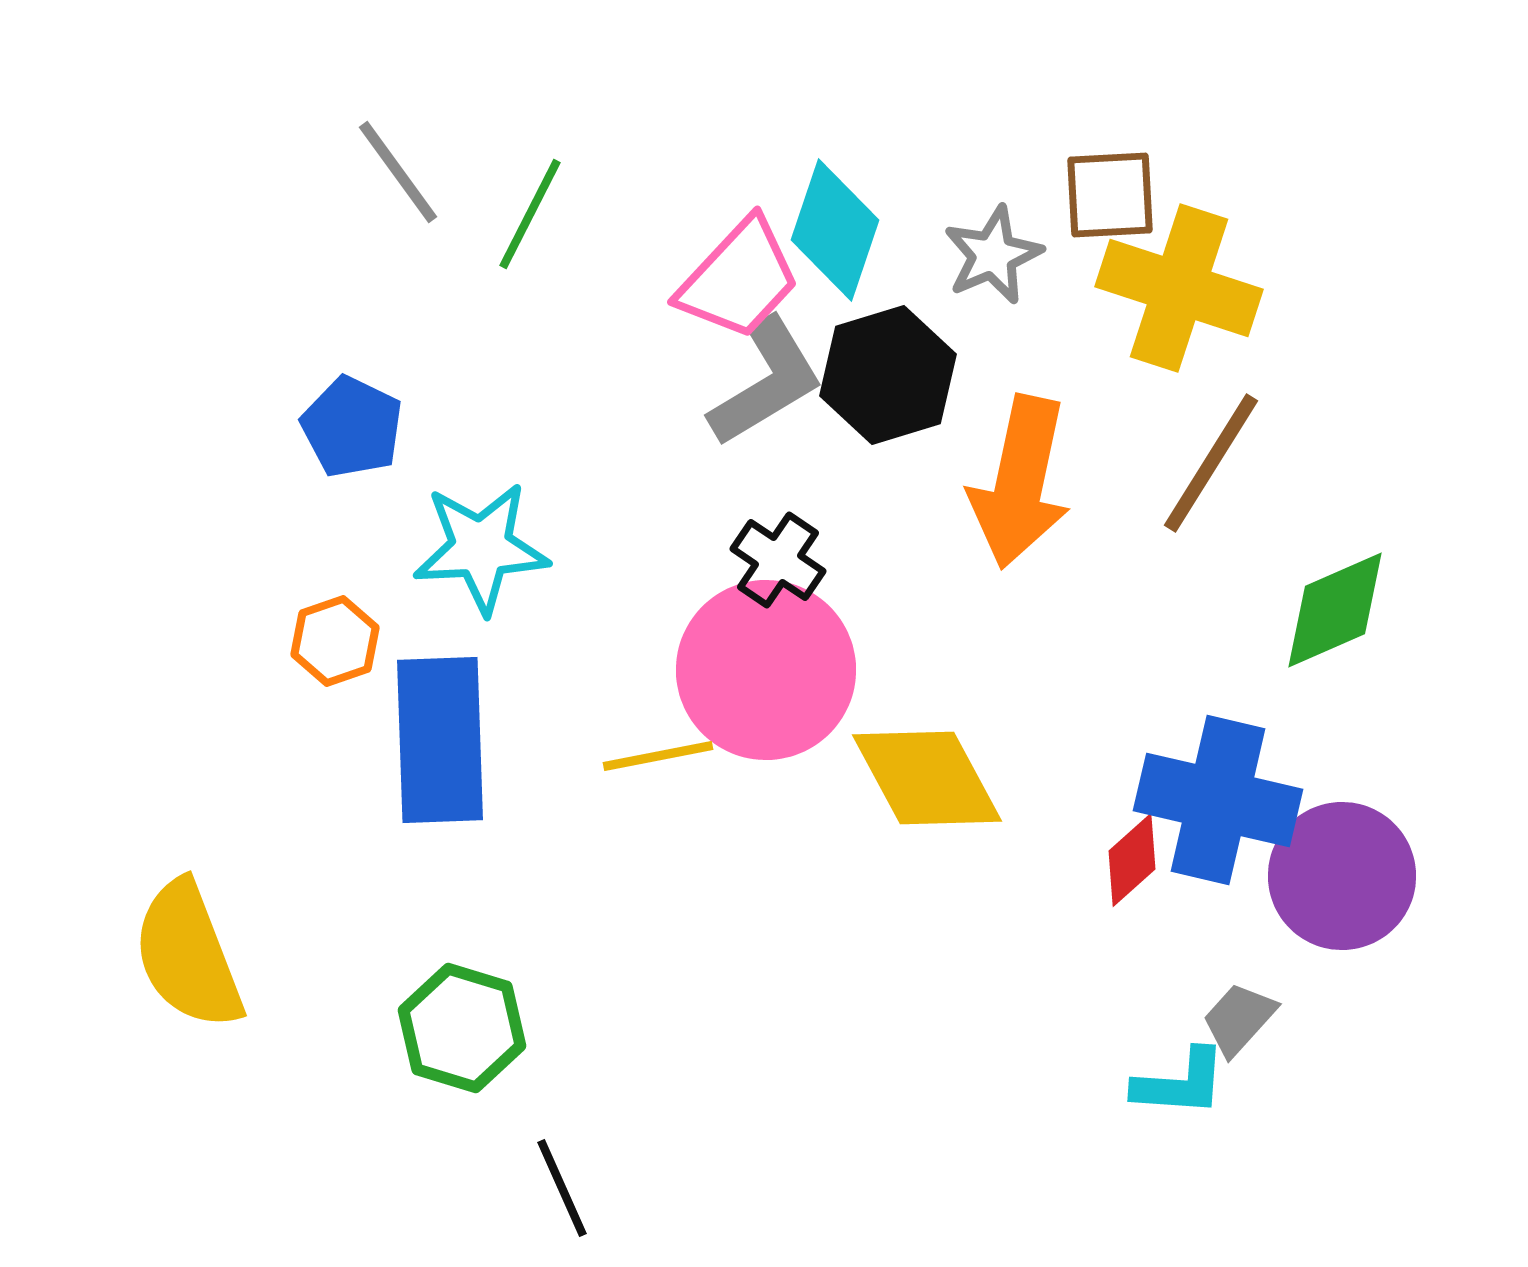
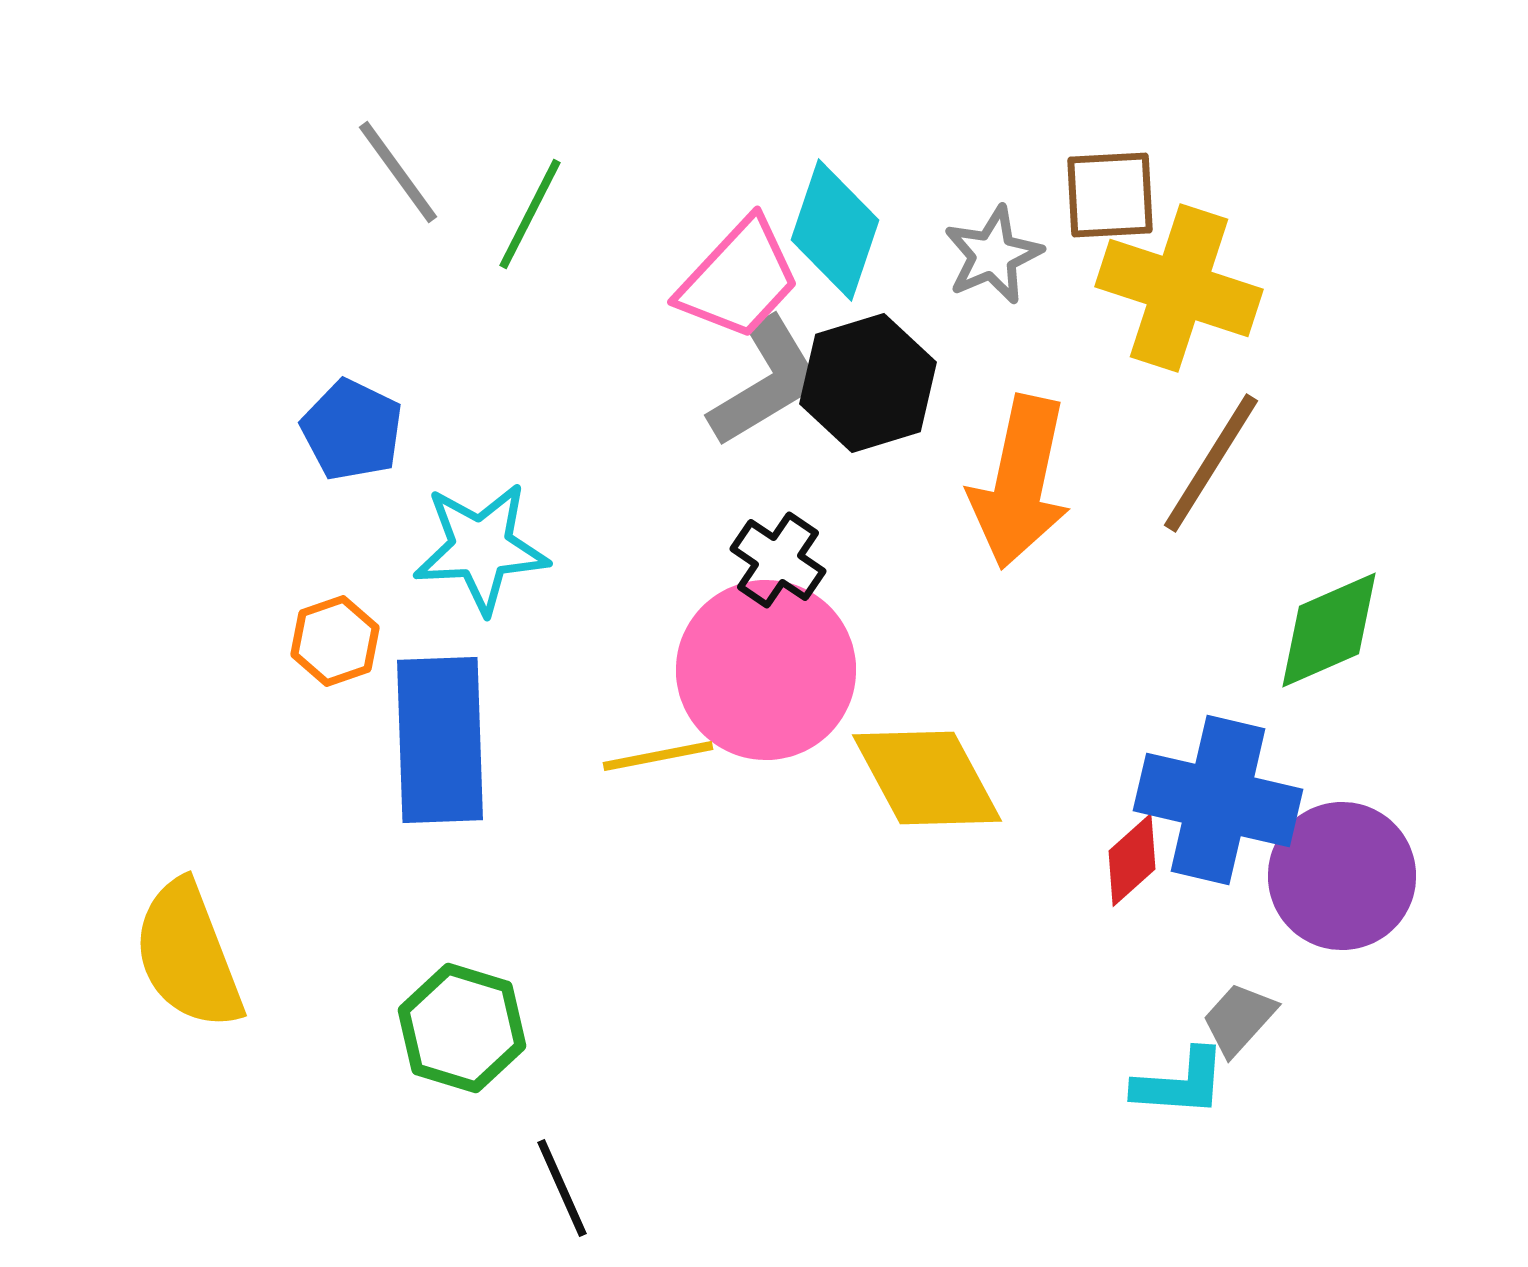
black hexagon: moved 20 px left, 8 px down
blue pentagon: moved 3 px down
green diamond: moved 6 px left, 20 px down
